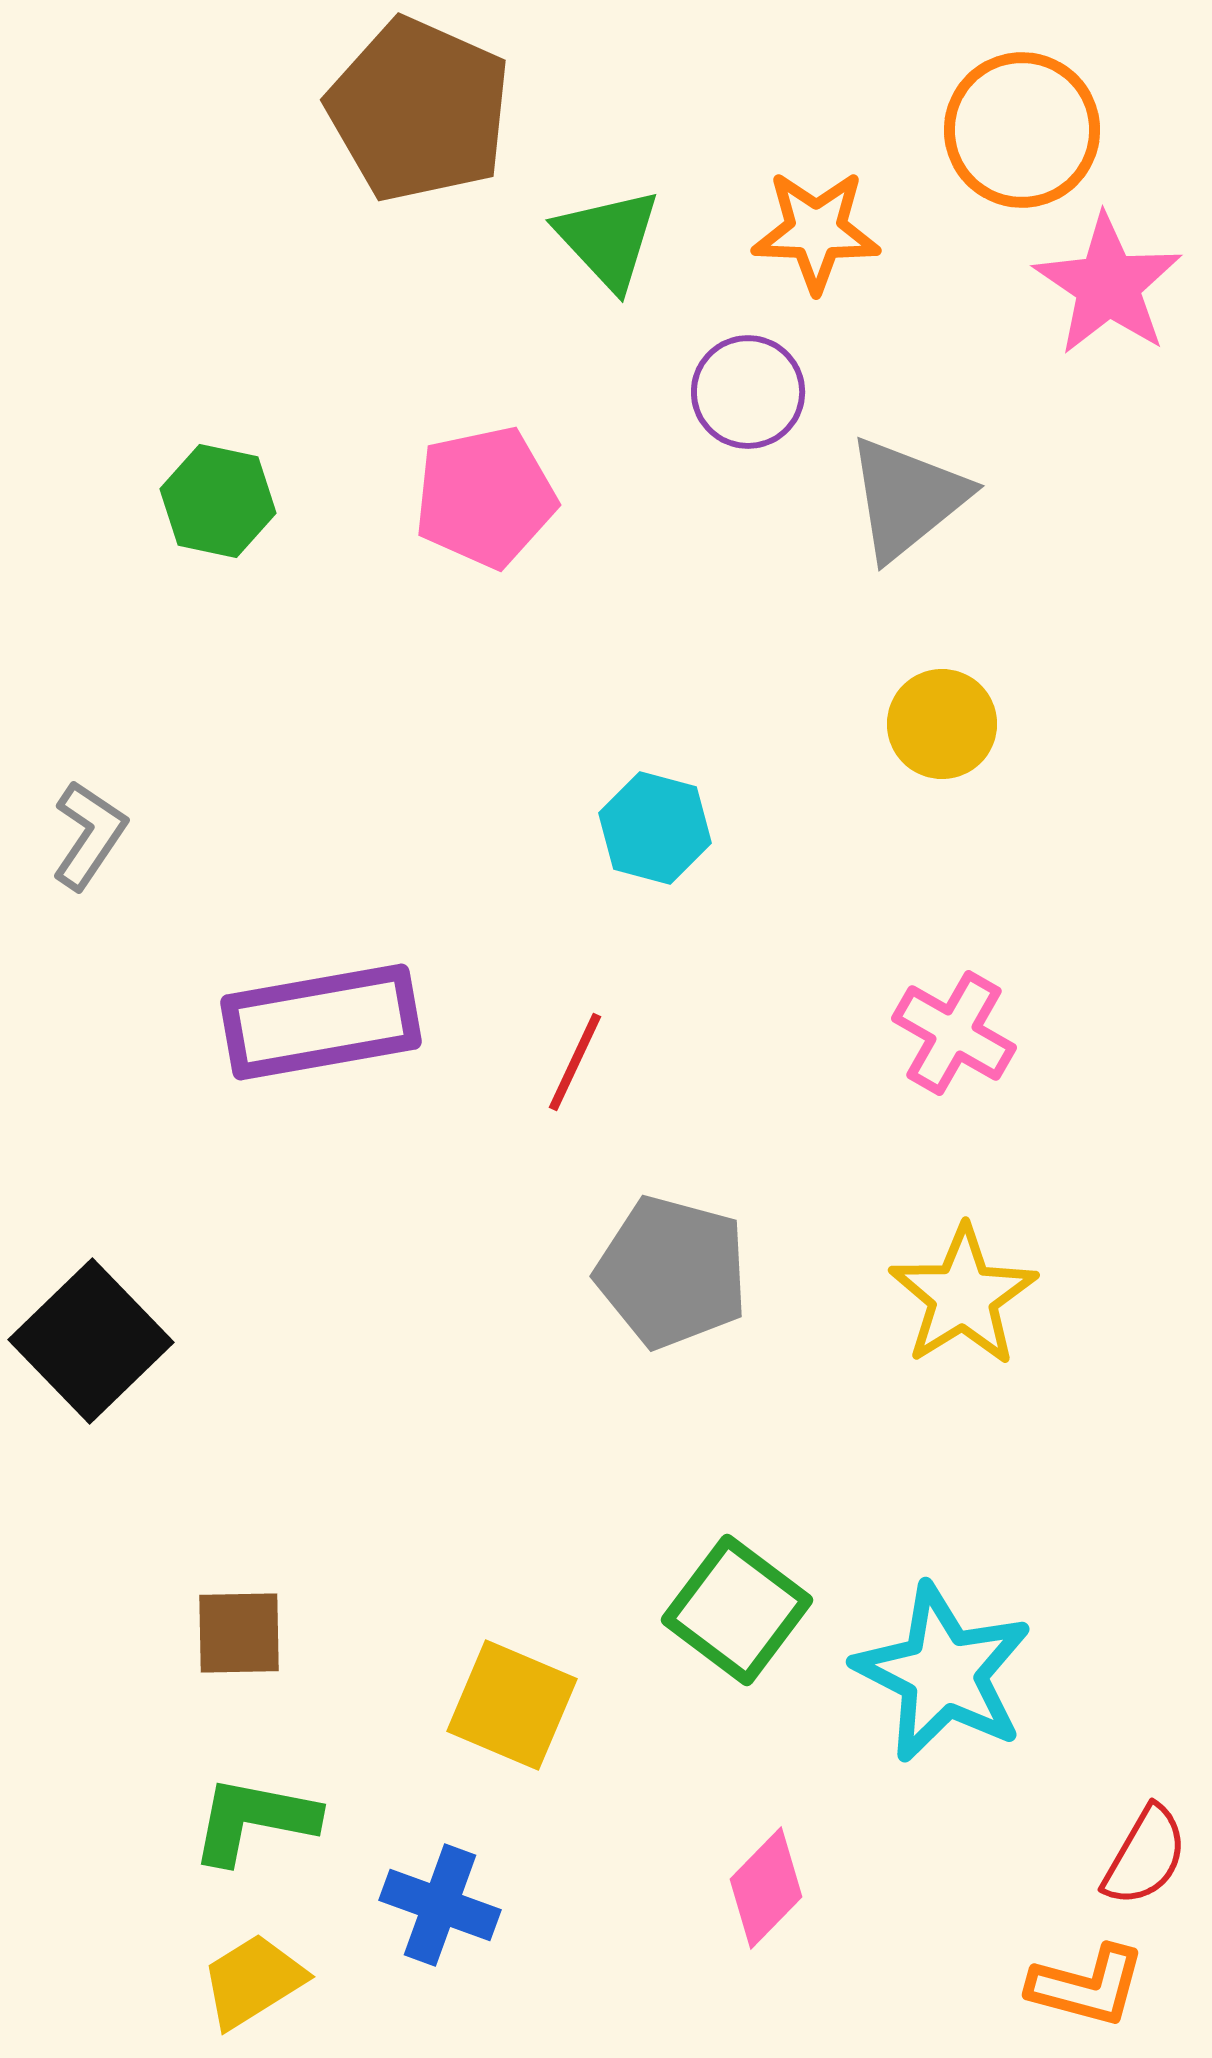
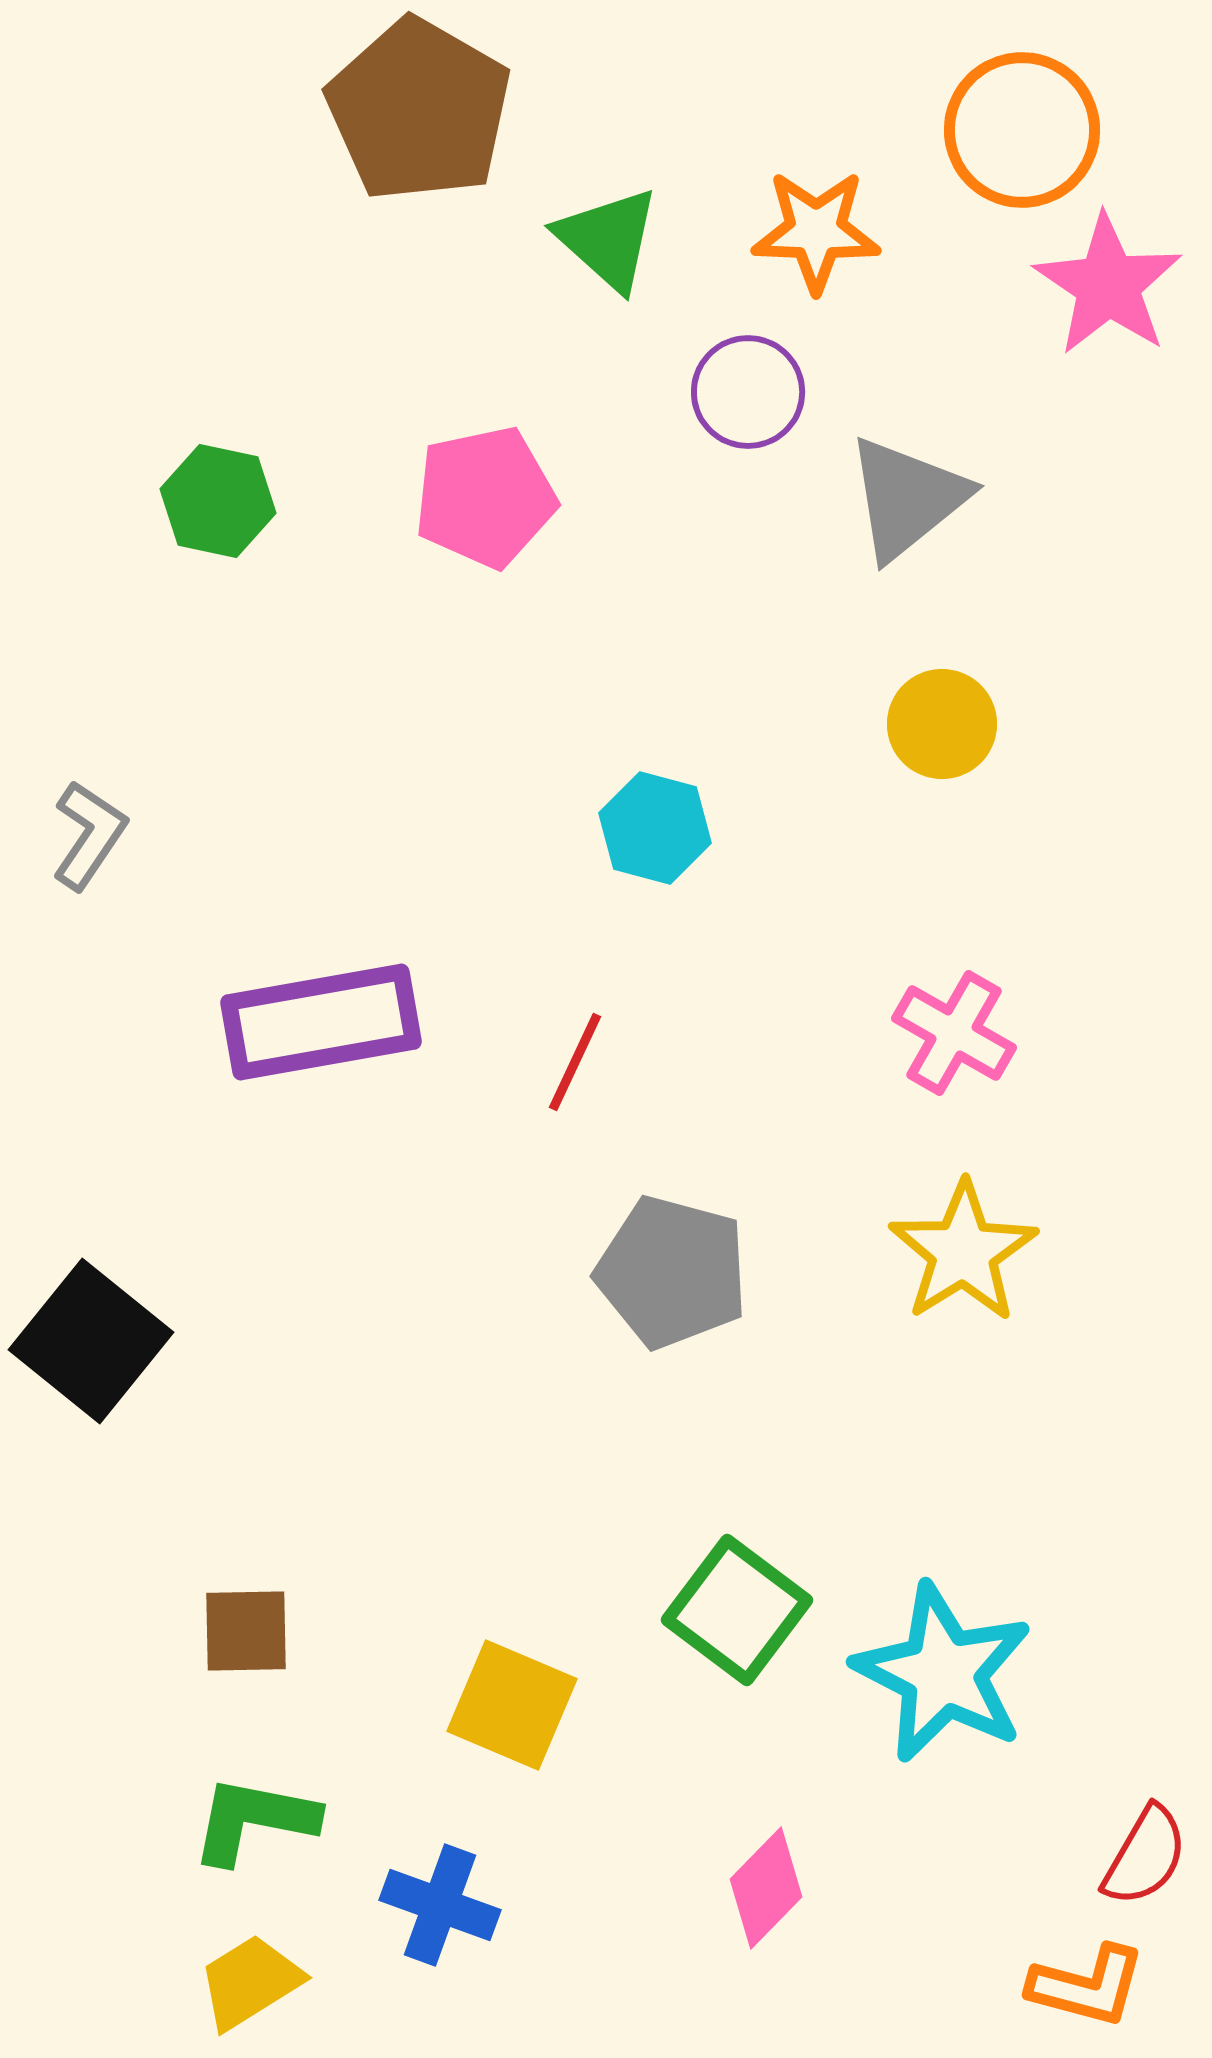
brown pentagon: rotated 6 degrees clockwise
green triangle: rotated 5 degrees counterclockwise
yellow star: moved 44 px up
black square: rotated 7 degrees counterclockwise
brown square: moved 7 px right, 2 px up
yellow trapezoid: moved 3 px left, 1 px down
